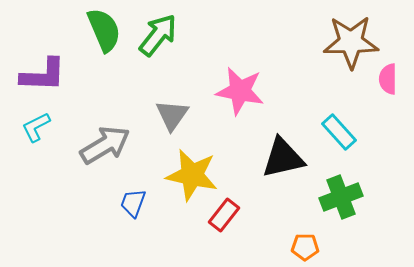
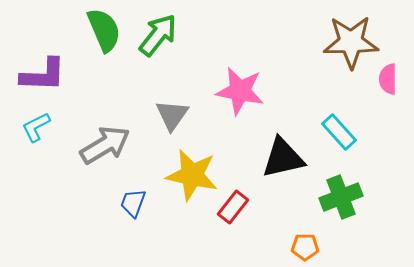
red rectangle: moved 9 px right, 8 px up
